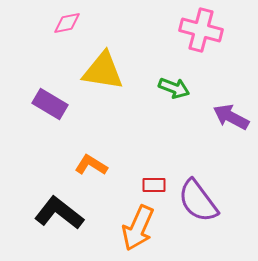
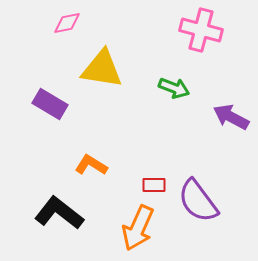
yellow triangle: moved 1 px left, 2 px up
